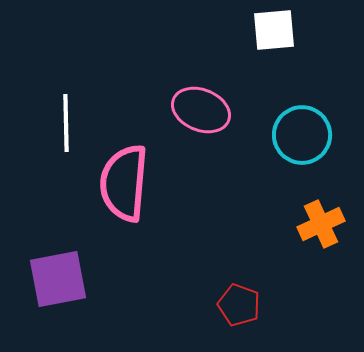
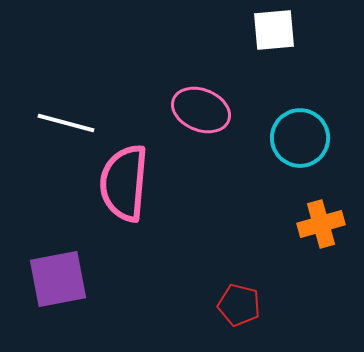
white line: rotated 74 degrees counterclockwise
cyan circle: moved 2 px left, 3 px down
orange cross: rotated 9 degrees clockwise
red pentagon: rotated 6 degrees counterclockwise
